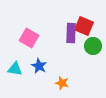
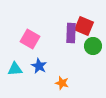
pink square: moved 1 px right, 1 px down
cyan triangle: rotated 14 degrees counterclockwise
